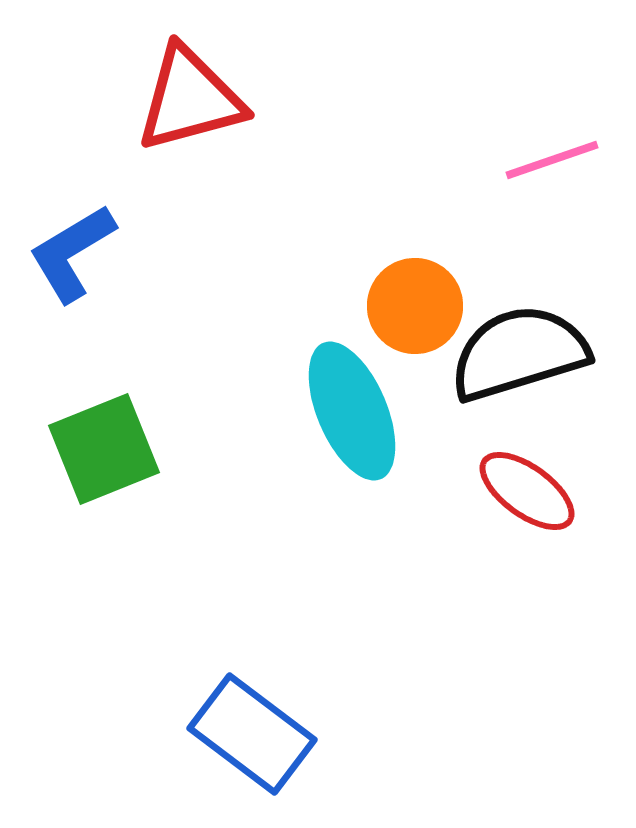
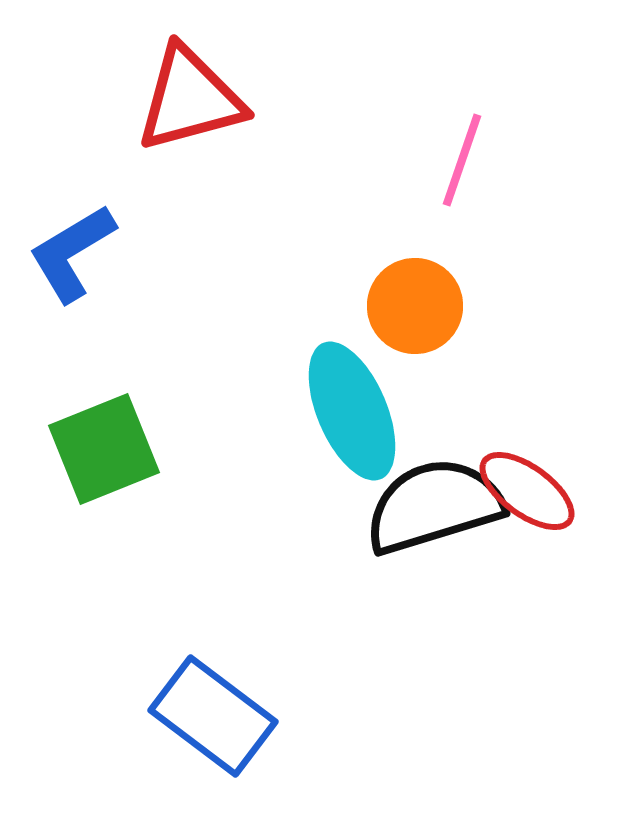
pink line: moved 90 px left; rotated 52 degrees counterclockwise
black semicircle: moved 85 px left, 153 px down
blue rectangle: moved 39 px left, 18 px up
